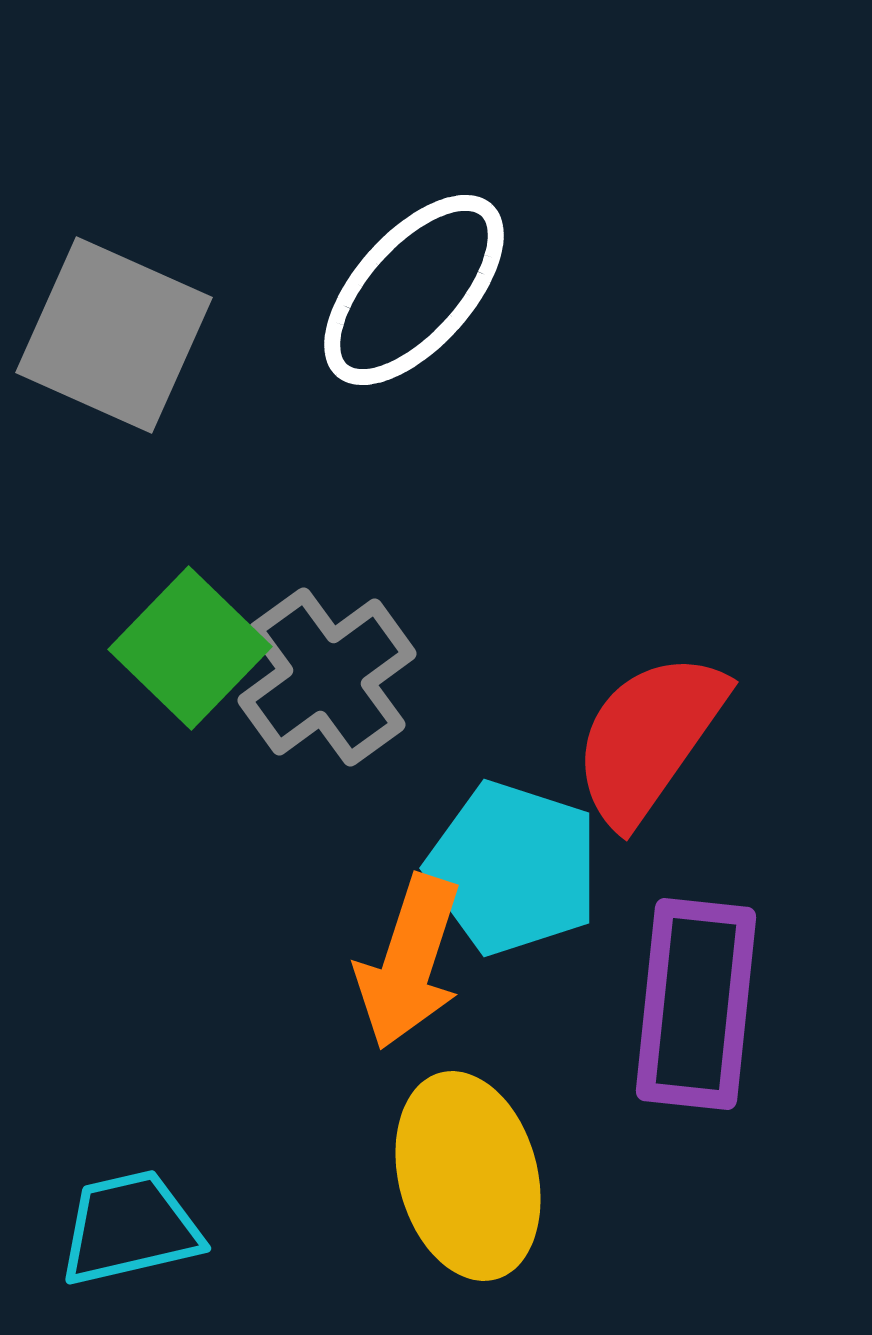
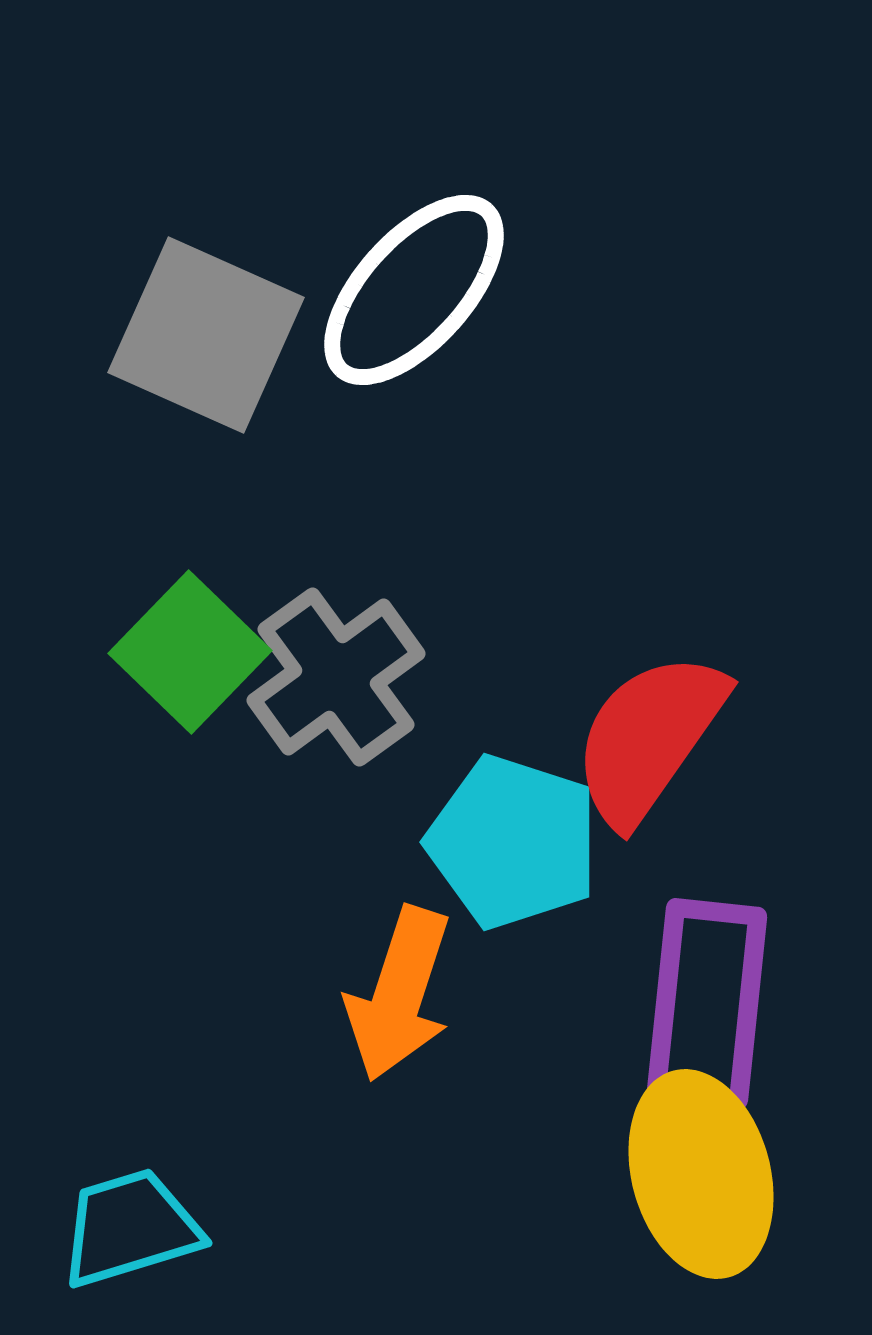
gray square: moved 92 px right
green square: moved 4 px down
gray cross: moved 9 px right
cyan pentagon: moved 26 px up
orange arrow: moved 10 px left, 32 px down
purple rectangle: moved 11 px right
yellow ellipse: moved 233 px right, 2 px up
cyan trapezoid: rotated 4 degrees counterclockwise
